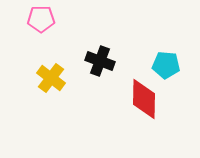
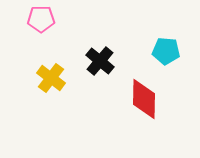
black cross: rotated 20 degrees clockwise
cyan pentagon: moved 14 px up
